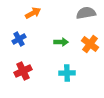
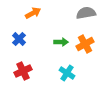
blue cross: rotated 16 degrees counterclockwise
orange cross: moved 5 px left; rotated 24 degrees clockwise
cyan cross: rotated 35 degrees clockwise
